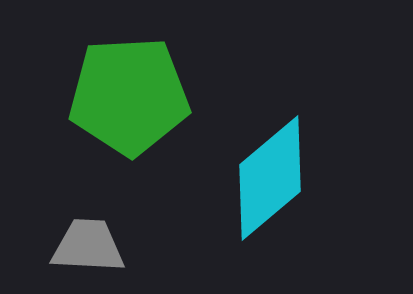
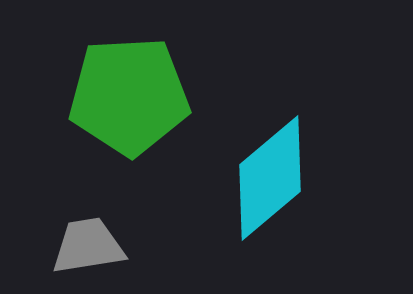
gray trapezoid: rotated 12 degrees counterclockwise
